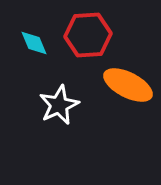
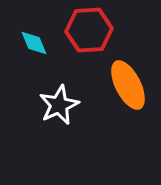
red hexagon: moved 1 px right, 5 px up
orange ellipse: rotated 36 degrees clockwise
